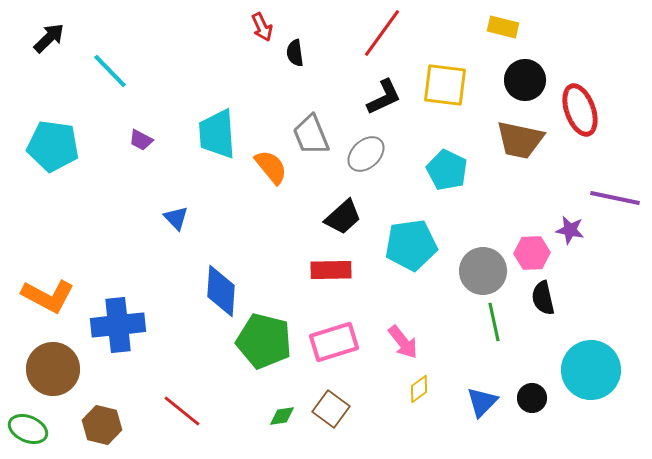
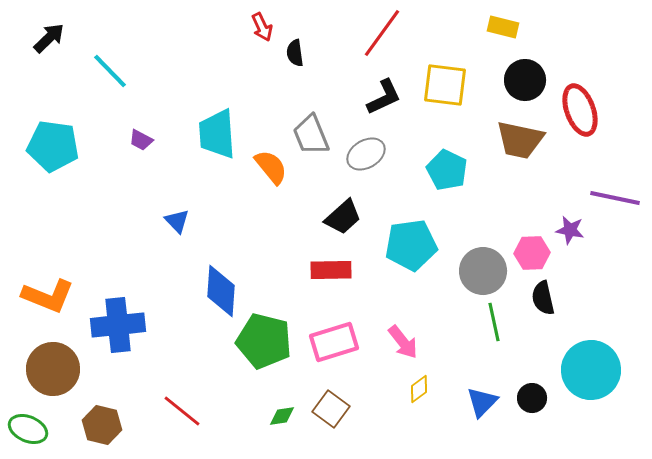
gray ellipse at (366, 154): rotated 12 degrees clockwise
blue triangle at (176, 218): moved 1 px right, 3 px down
orange L-shape at (48, 296): rotated 6 degrees counterclockwise
